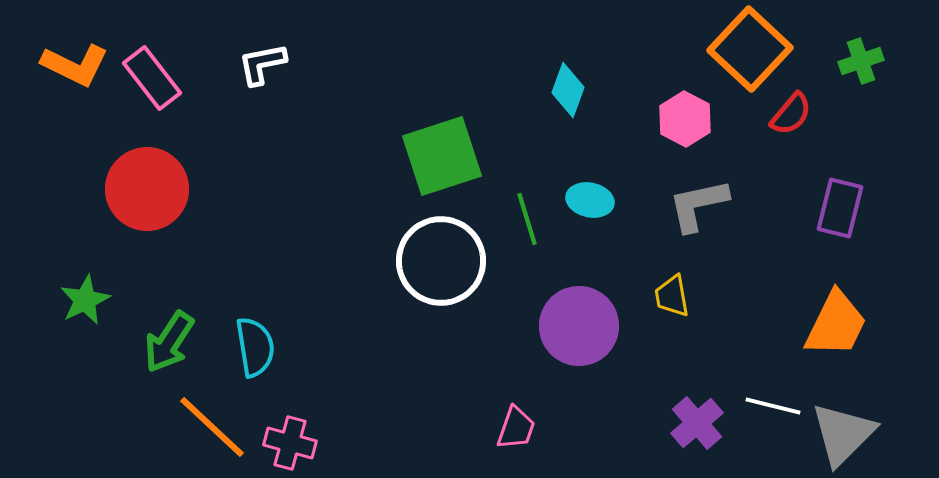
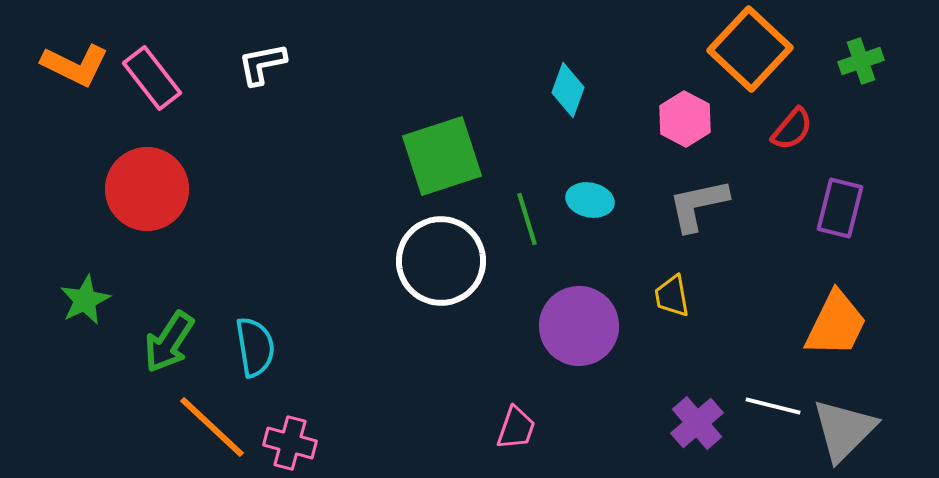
red semicircle: moved 1 px right, 15 px down
gray triangle: moved 1 px right, 4 px up
